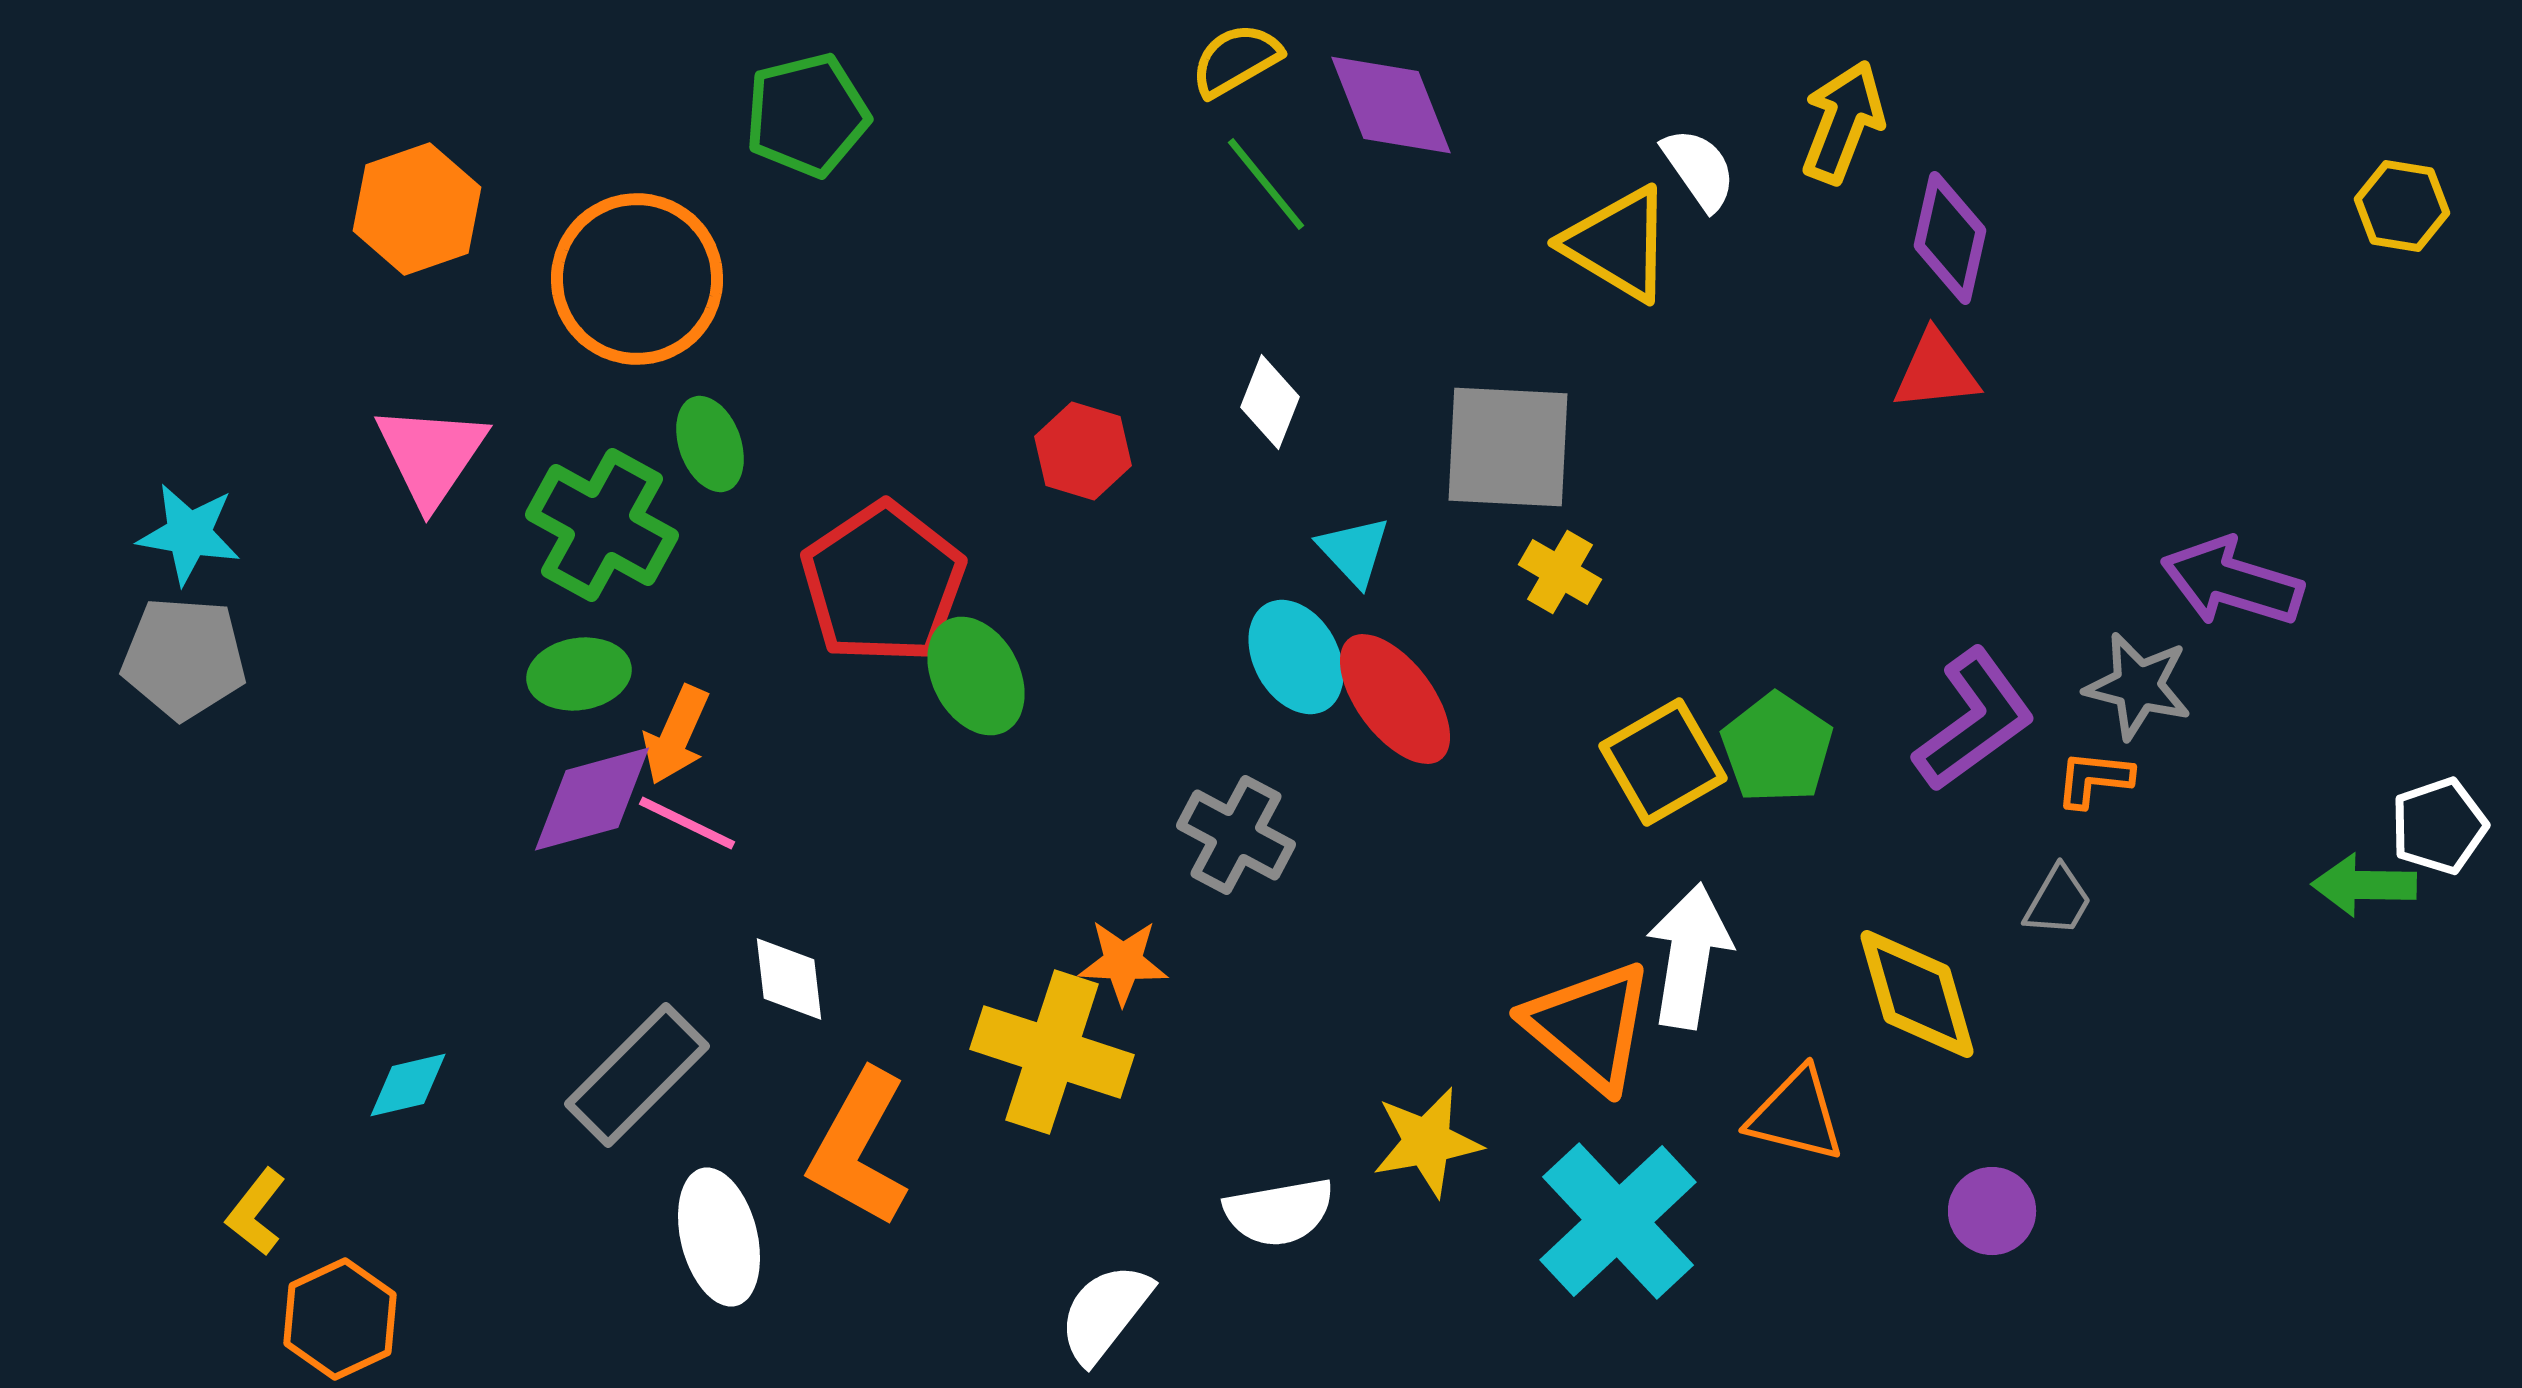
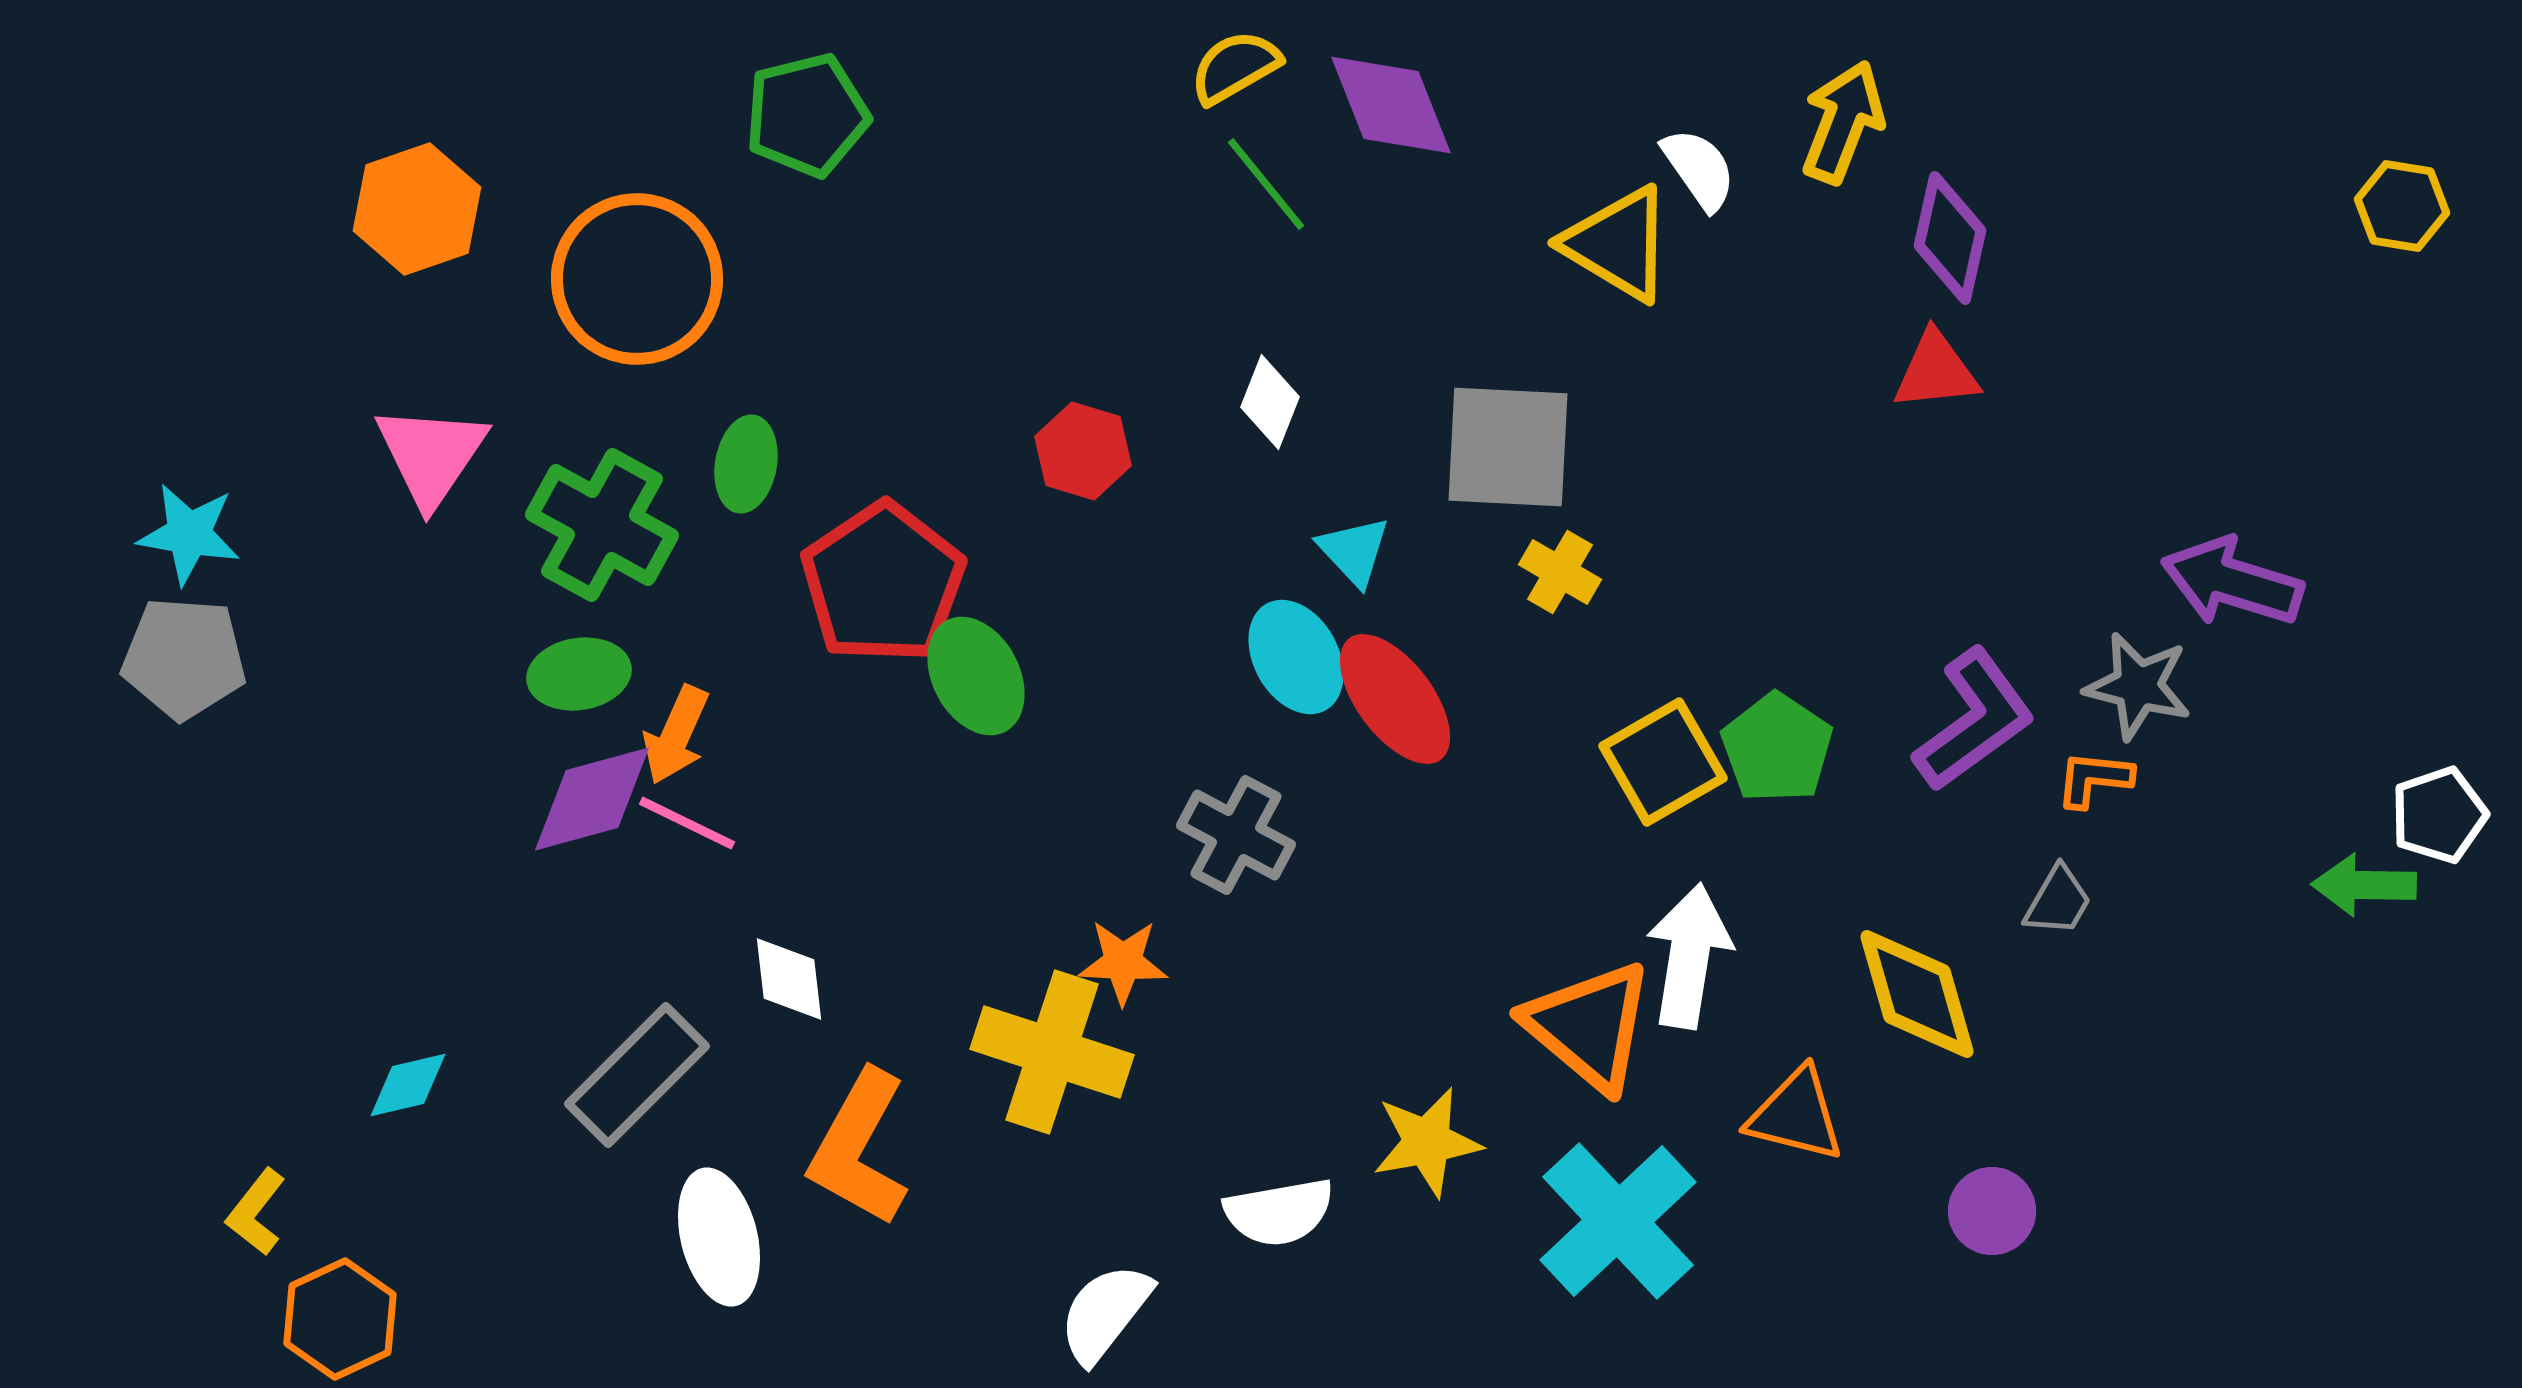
yellow semicircle at (1236, 60): moved 1 px left, 7 px down
green ellipse at (710, 444): moved 36 px right, 20 px down; rotated 30 degrees clockwise
white pentagon at (2439, 826): moved 11 px up
